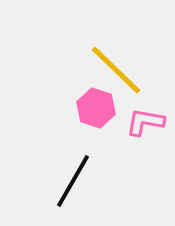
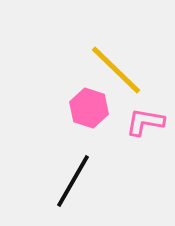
pink hexagon: moved 7 px left
